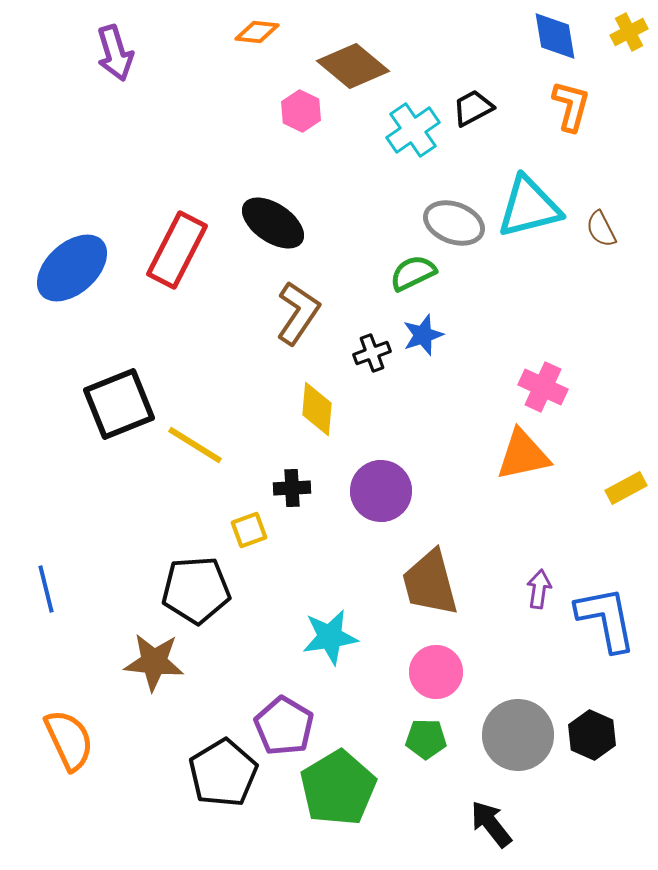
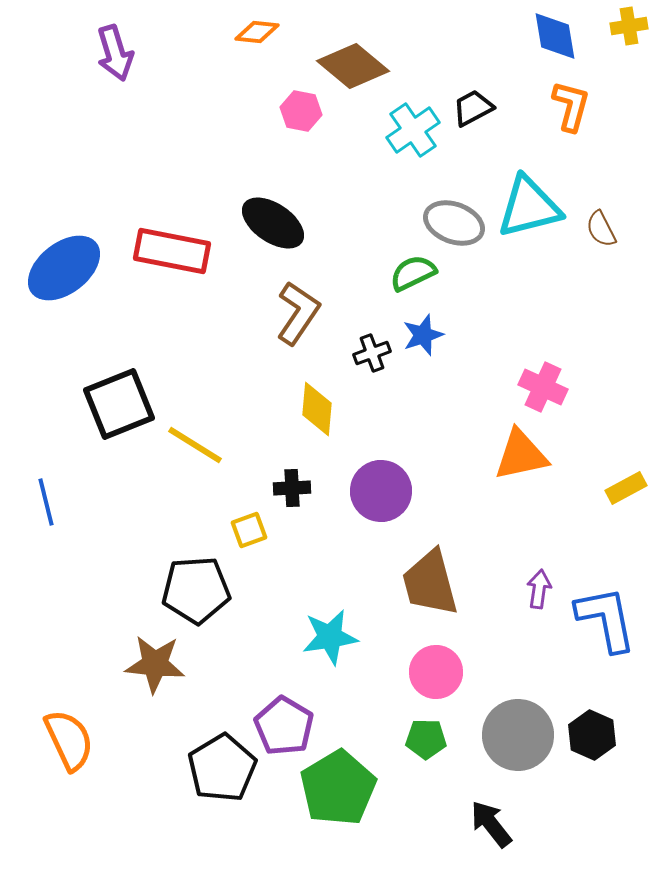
yellow cross at (629, 32): moved 6 px up; rotated 18 degrees clockwise
pink hexagon at (301, 111): rotated 15 degrees counterclockwise
red rectangle at (177, 250): moved 5 px left, 1 px down; rotated 74 degrees clockwise
blue ellipse at (72, 268): moved 8 px left; rotated 4 degrees clockwise
orange triangle at (523, 455): moved 2 px left
blue line at (46, 589): moved 87 px up
brown star at (154, 662): moved 1 px right, 2 px down
black pentagon at (223, 773): moved 1 px left, 5 px up
